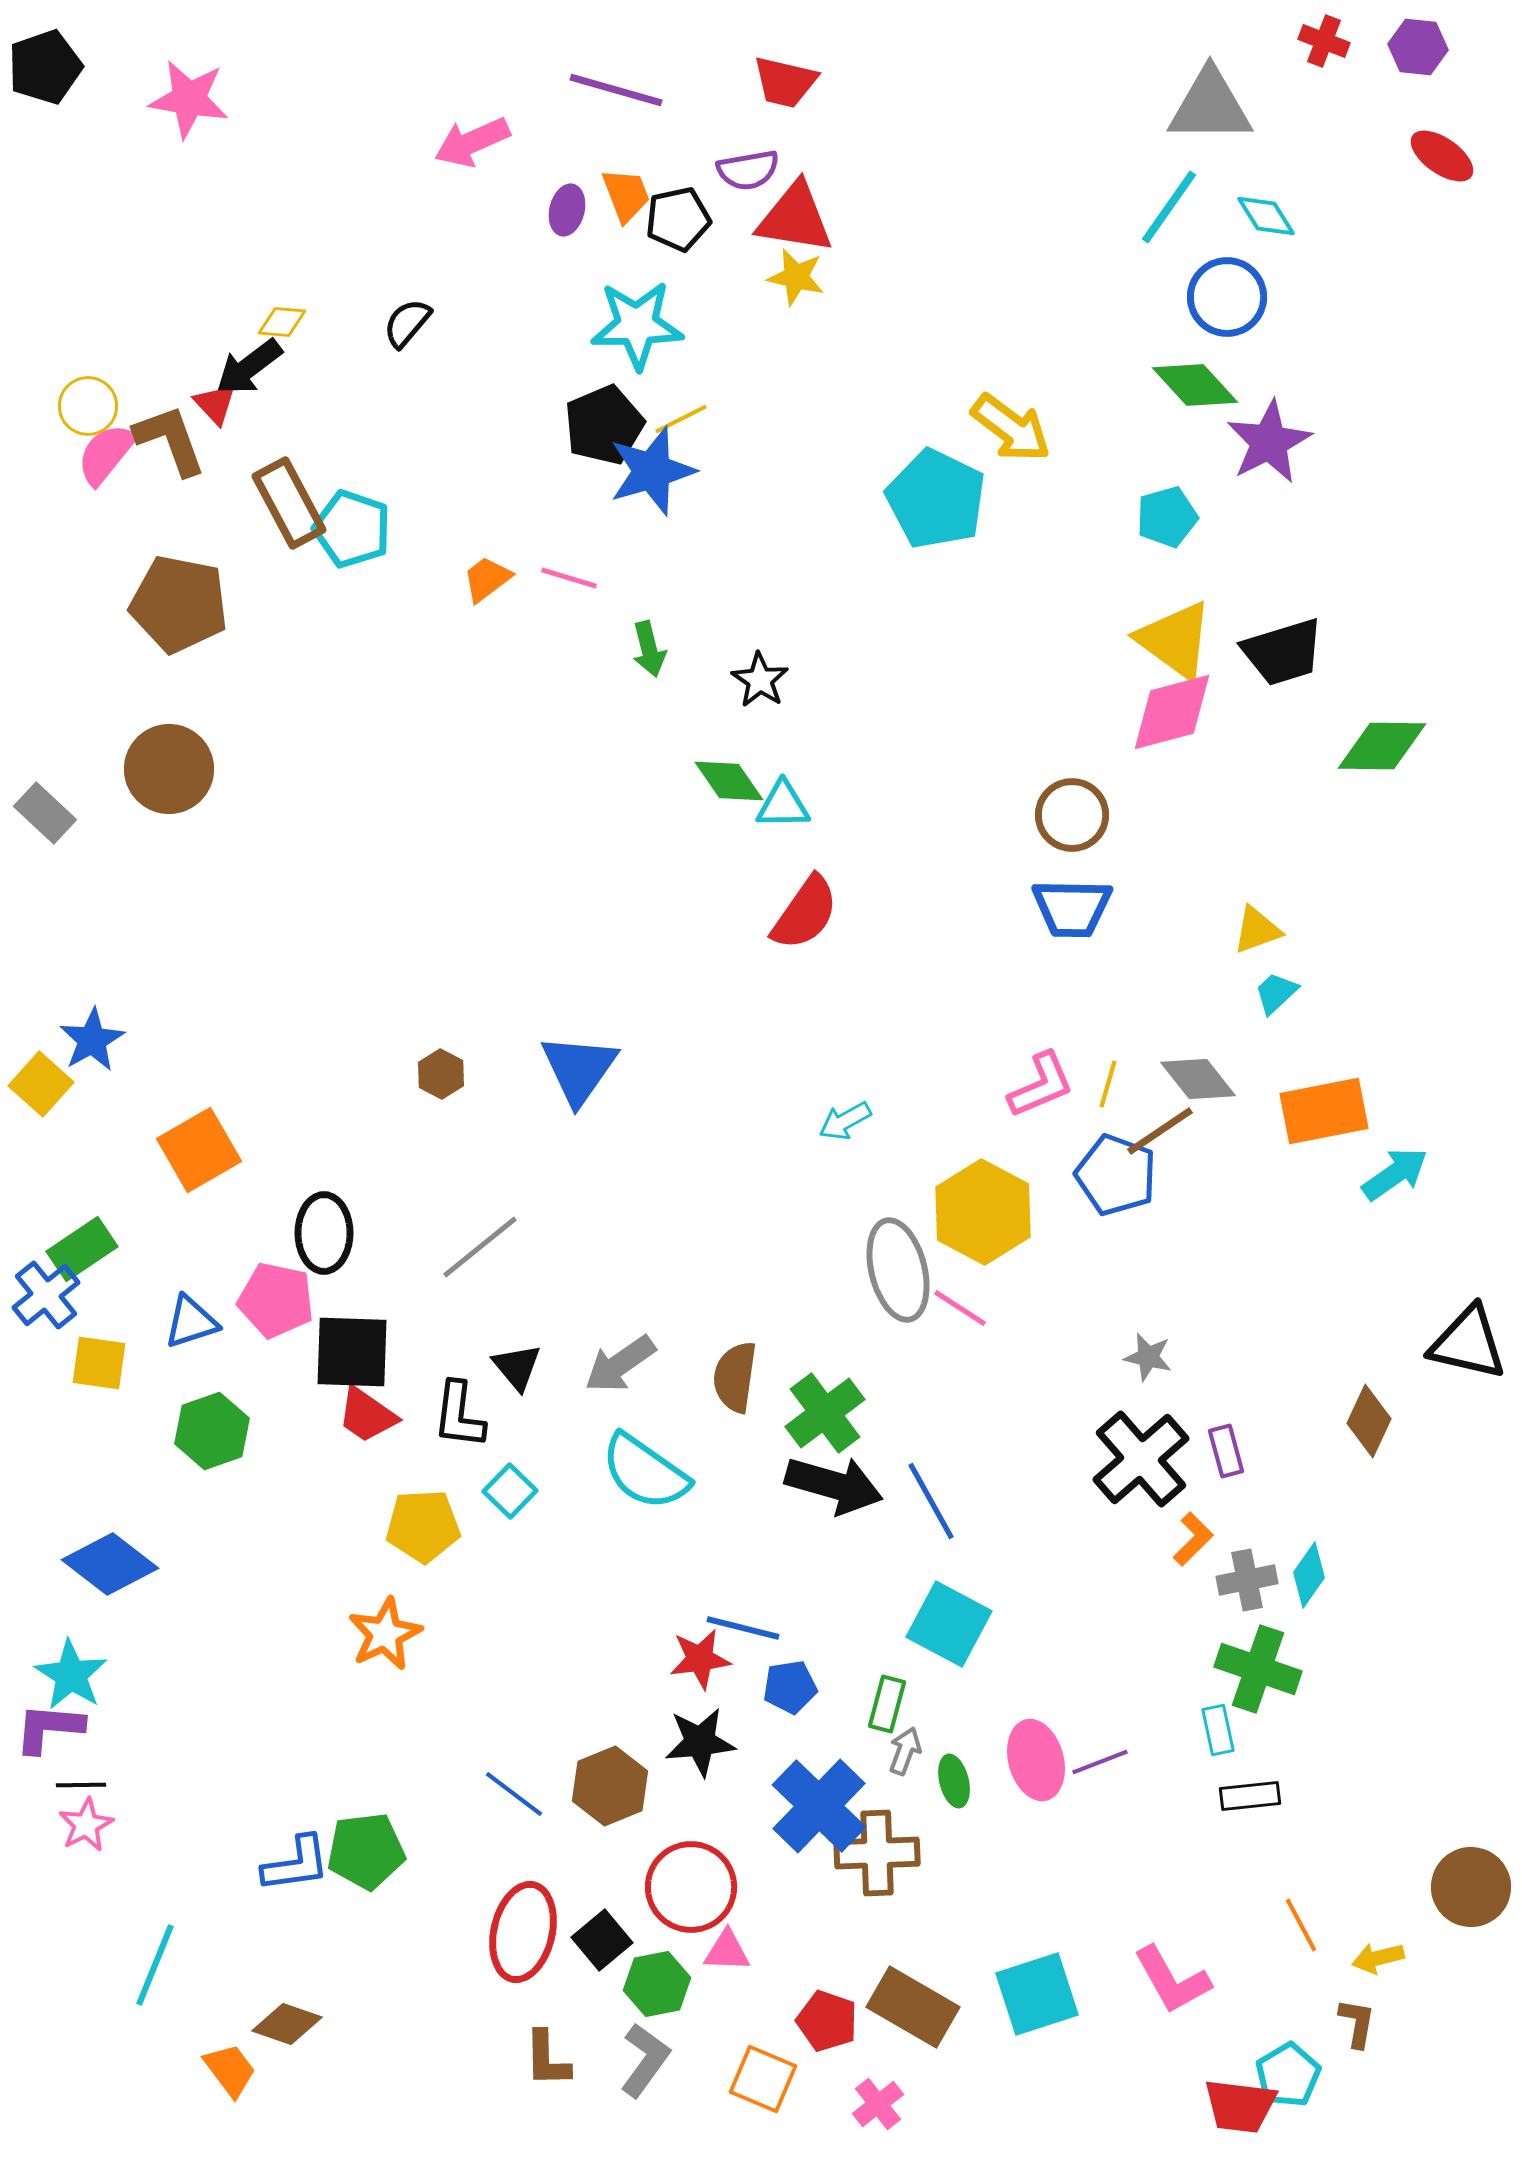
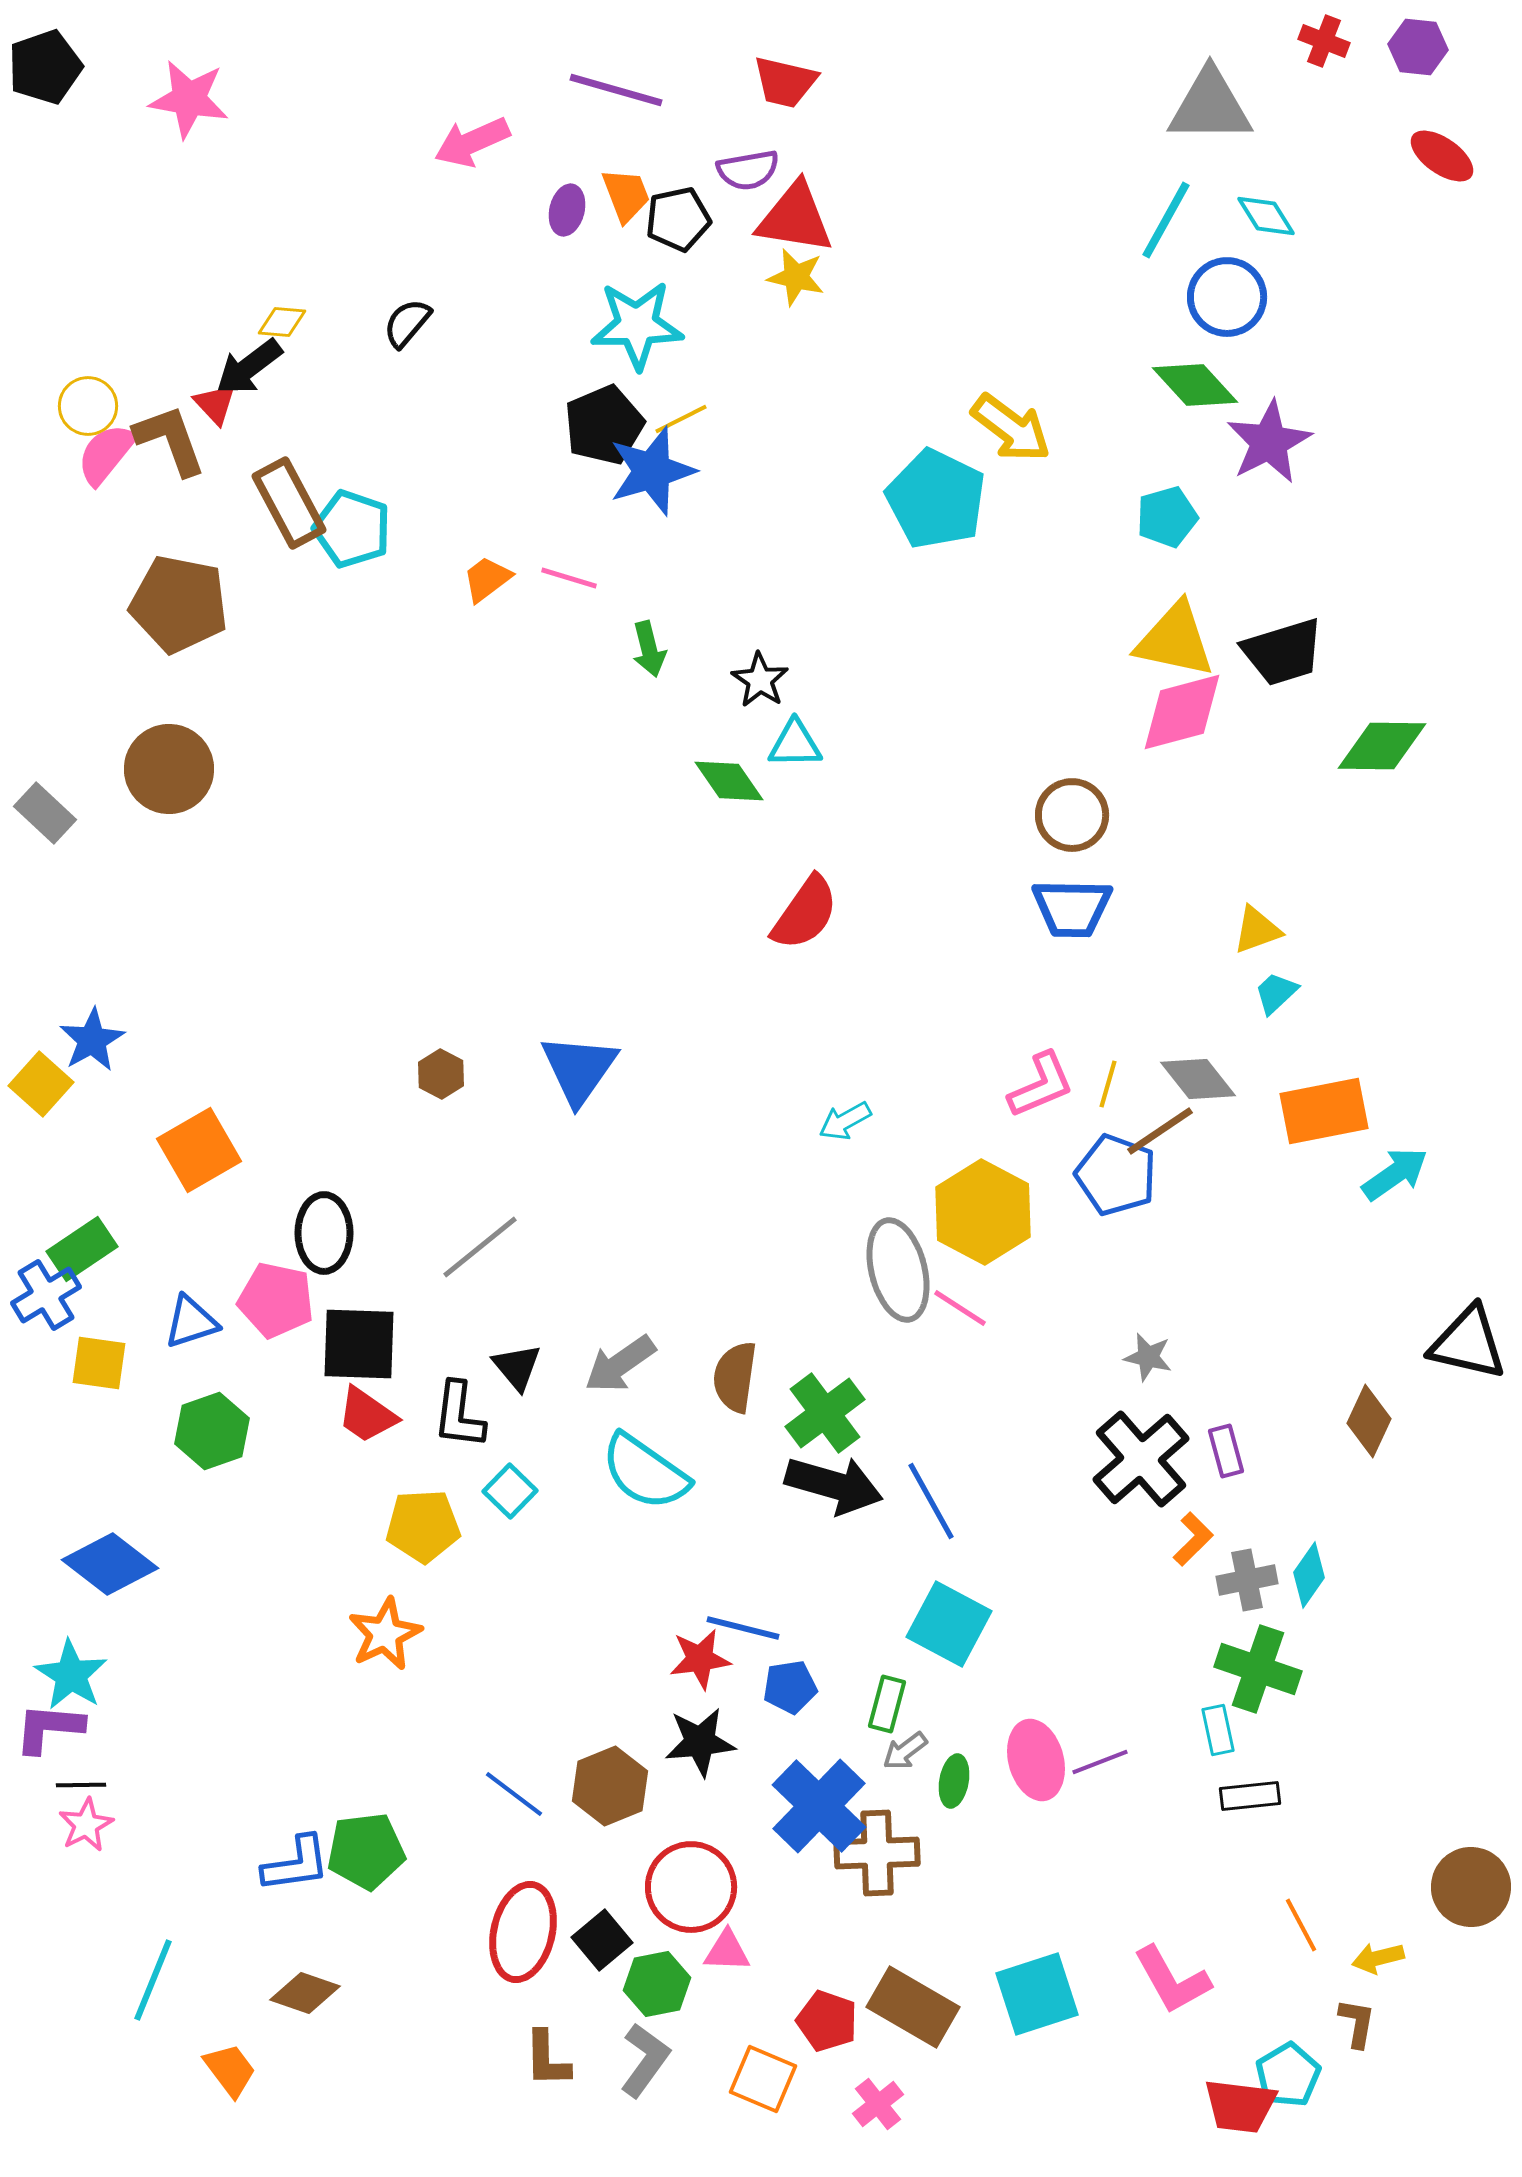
cyan line at (1169, 207): moved 3 px left, 13 px down; rotated 6 degrees counterclockwise
yellow triangle at (1175, 640): rotated 24 degrees counterclockwise
pink diamond at (1172, 712): moved 10 px right
cyan triangle at (783, 805): moved 12 px right, 61 px up
blue cross at (46, 1295): rotated 8 degrees clockwise
black square at (352, 1352): moved 7 px right, 8 px up
gray arrow at (905, 1751): rotated 147 degrees counterclockwise
green ellipse at (954, 1781): rotated 24 degrees clockwise
cyan line at (155, 1965): moved 2 px left, 15 px down
brown diamond at (287, 2024): moved 18 px right, 31 px up
